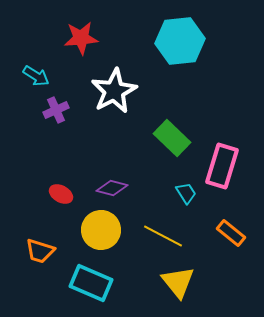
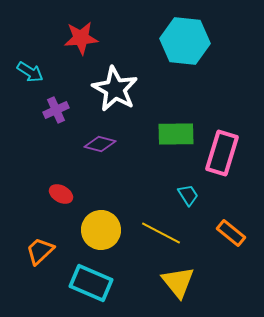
cyan hexagon: moved 5 px right; rotated 12 degrees clockwise
cyan arrow: moved 6 px left, 4 px up
white star: moved 1 px right, 2 px up; rotated 15 degrees counterclockwise
green rectangle: moved 4 px right, 4 px up; rotated 45 degrees counterclockwise
pink rectangle: moved 13 px up
purple diamond: moved 12 px left, 44 px up
cyan trapezoid: moved 2 px right, 2 px down
yellow line: moved 2 px left, 3 px up
orange trapezoid: rotated 120 degrees clockwise
